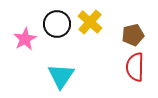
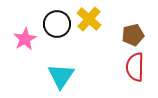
yellow cross: moved 1 px left, 3 px up
